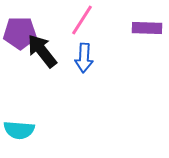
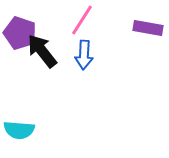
purple rectangle: moved 1 px right; rotated 8 degrees clockwise
purple pentagon: rotated 20 degrees clockwise
blue arrow: moved 3 px up
